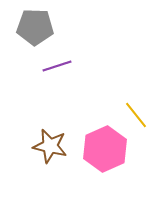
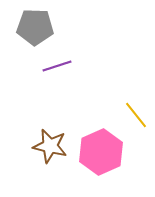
pink hexagon: moved 4 px left, 3 px down
